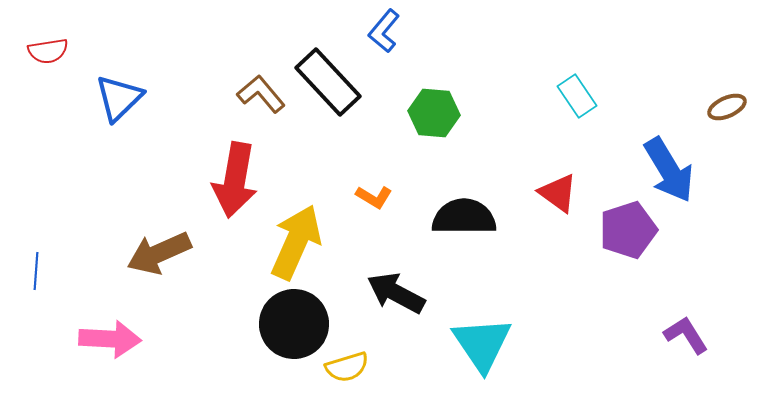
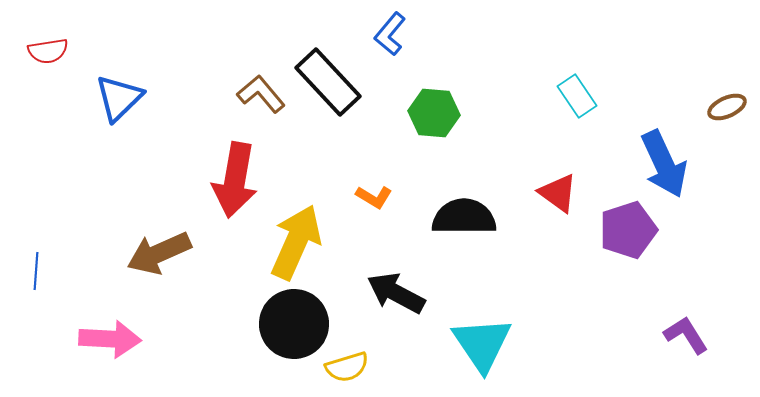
blue L-shape: moved 6 px right, 3 px down
blue arrow: moved 5 px left, 6 px up; rotated 6 degrees clockwise
